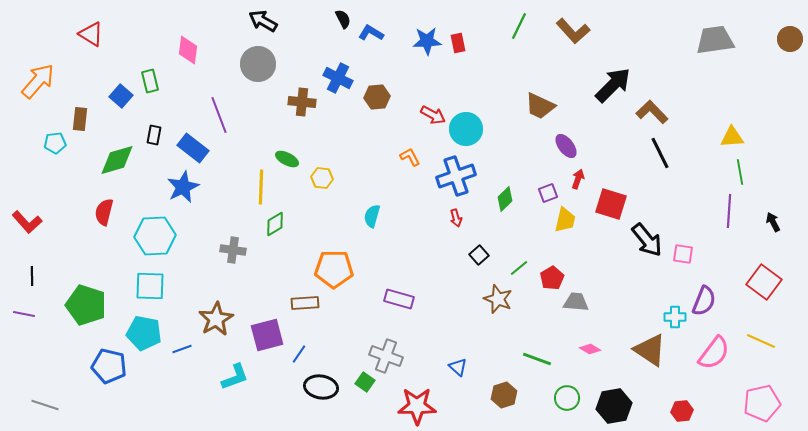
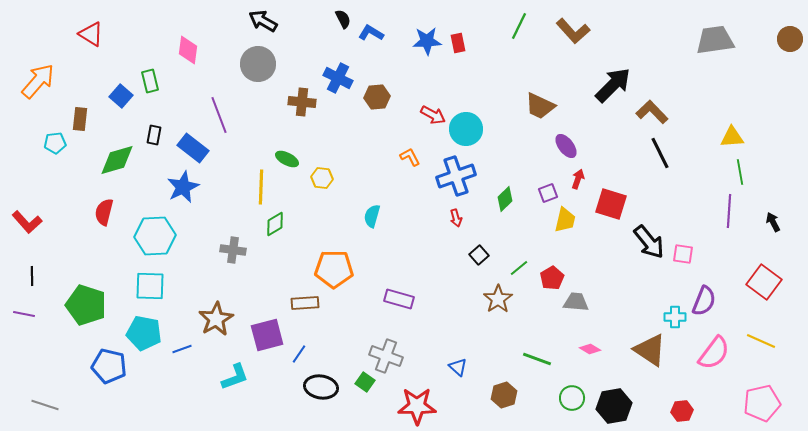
black arrow at (647, 240): moved 2 px right, 2 px down
brown star at (498, 299): rotated 16 degrees clockwise
green circle at (567, 398): moved 5 px right
